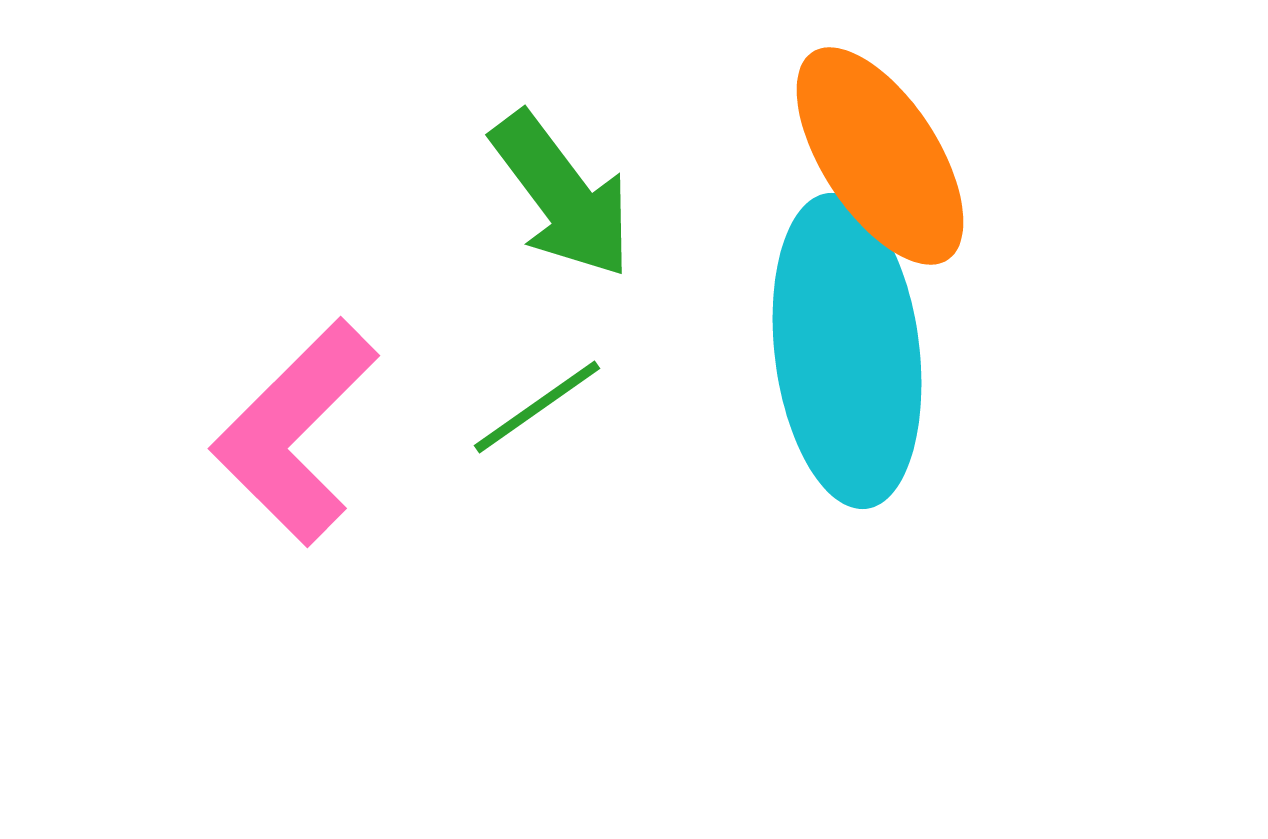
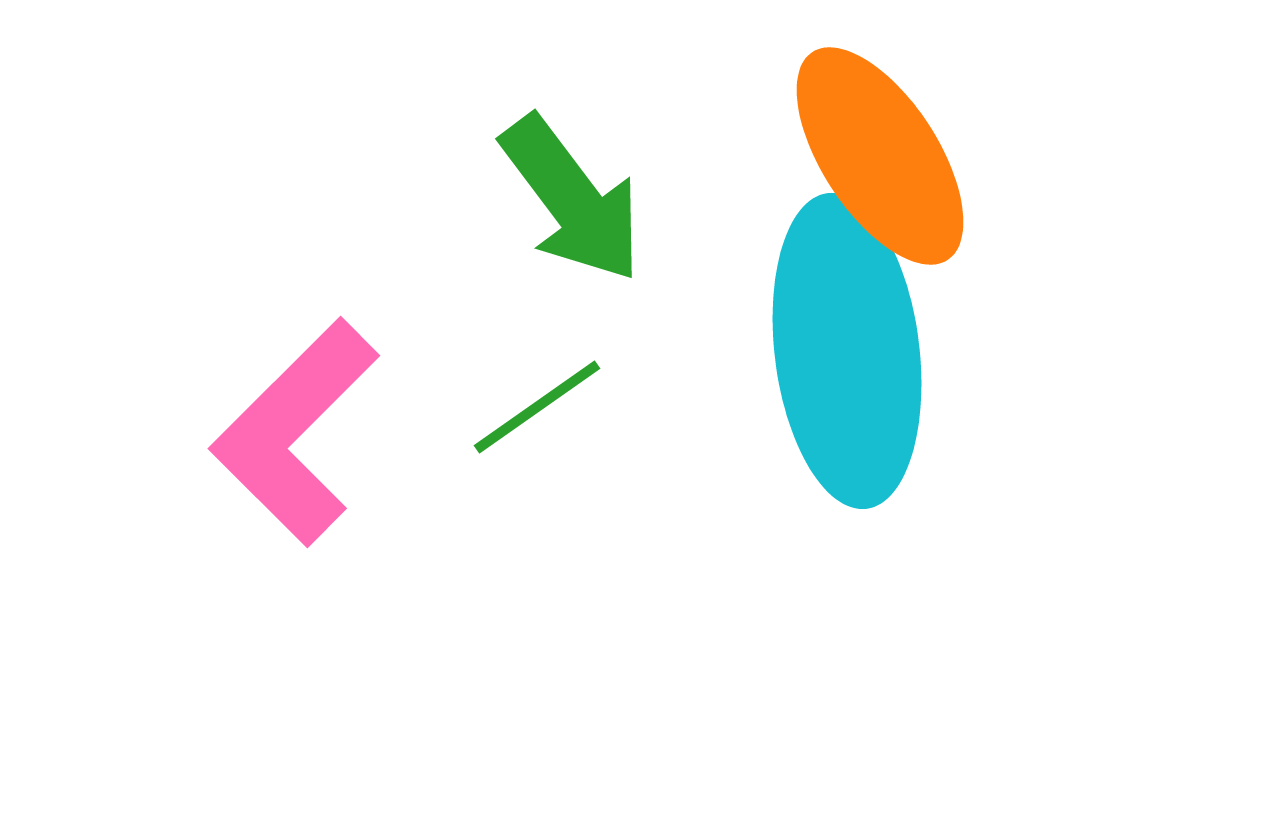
green arrow: moved 10 px right, 4 px down
